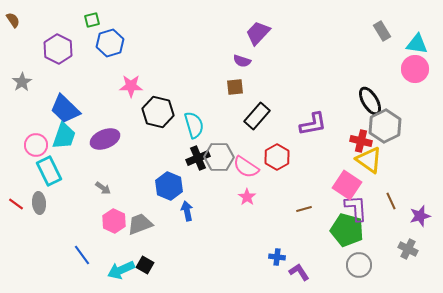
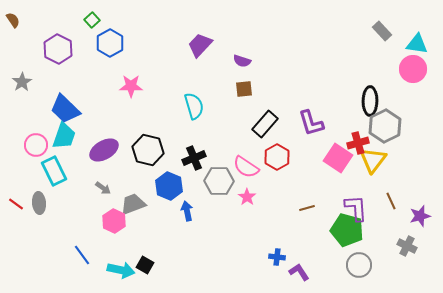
green square at (92, 20): rotated 28 degrees counterclockwise
gray rectangle at (382, 31): rotated 12 degrees counterclockwise
purple trapezoid at (258, 33): moved 58 px left, 12 px down
blue hexagon at (110, 43): rotated 12 degrees counterclockwise
pink circle at (415, 69): moved 2 px left
brown square at (235, 87): moved 9 px right, 2 px down
black ellipse at (370, 101): rotated 32 degrees clockwise
black hexagon at (158, 112): moved 10 px left, 38 px down
black rectangle at (257, 116): moved 8 px right, 8 px down
purple L-shape at (313, 124): moved 2 px left, 1 px up; rotated 84 degrees clockwise
cyan semicircle at (194, 125): moved 19 px up
purple ellipse at (105, 139): moved 1 px left, 11 px down; rotated 8 degrees counterclockwise
red cross at (361, 141): moved 3 px left, 2 px down; rotated 30 degrees counterclockwise
gray hexagon at (219, 157): moved 24 px down
black cross at (198, 158): moved 4 px left
yellow triangle at (369, 160): moved 4 px right; rotated 32 degrees clockwise
cyan rectangle at (49, 171): moved 5 px right
pink square at (347, 185): moved 9 px left, 27 px up
brown line at (304, 209): moved 3 px right, 1 px up
gray trapezoid at (140, 224): moved 7 px left, 20 px up
gray cross at (408, 249): moved 1 px left, 3 px up
cyan arrow at (121, 270): rotated 144 degrees counterclockwise
